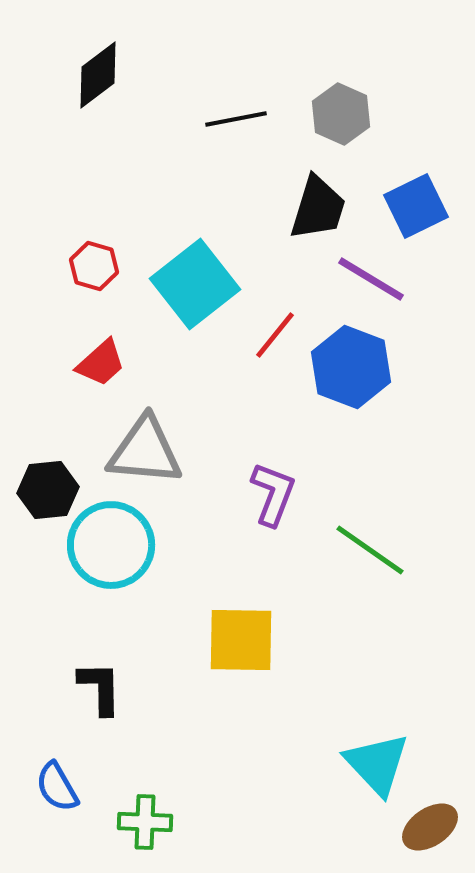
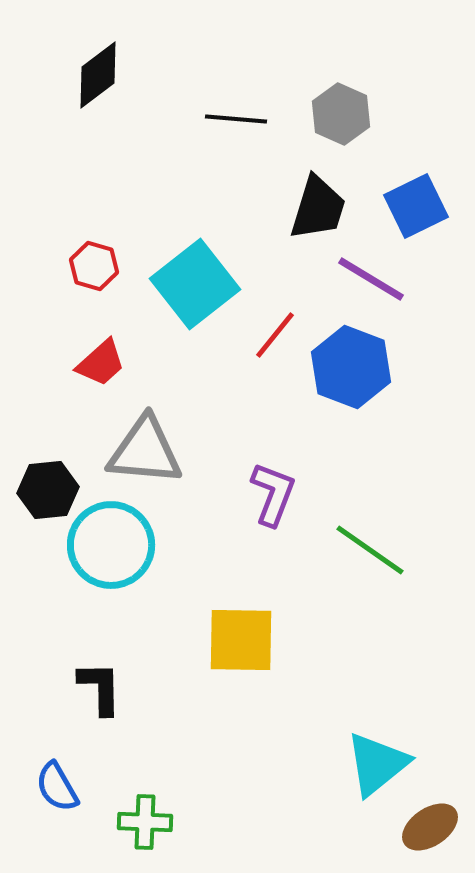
black line: rotated 16 degrees clockwise
cyan triangle: rotated 34 degrees clockwise
